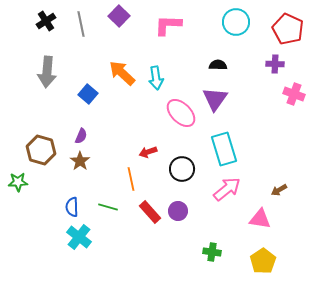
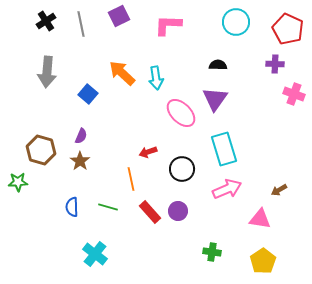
purple square: rotated 20 degrees clockwise
pink arrow: rotated 16 degrees clockwise
cyan cross: moved 16 px right, 17 px down
